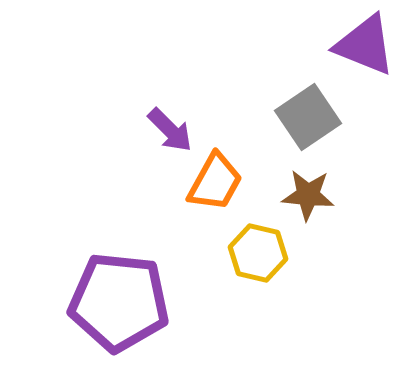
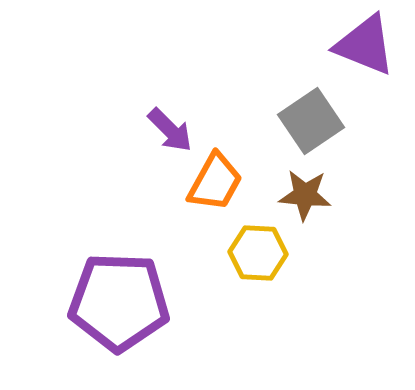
gray square: moved 3 px right, 4 px down
brown star: moved 3 px left
yellow hexagon: rotated 10 degrees counterclockwise
purple pentagon: rotated 4 degrees counterclockwise
